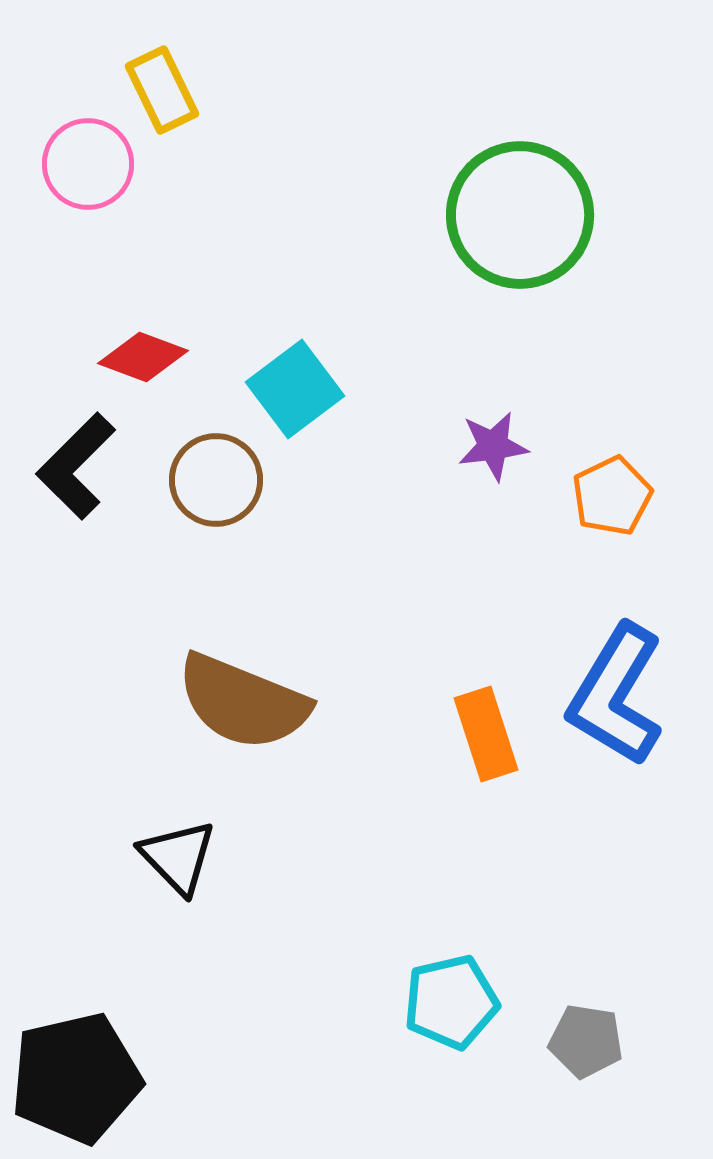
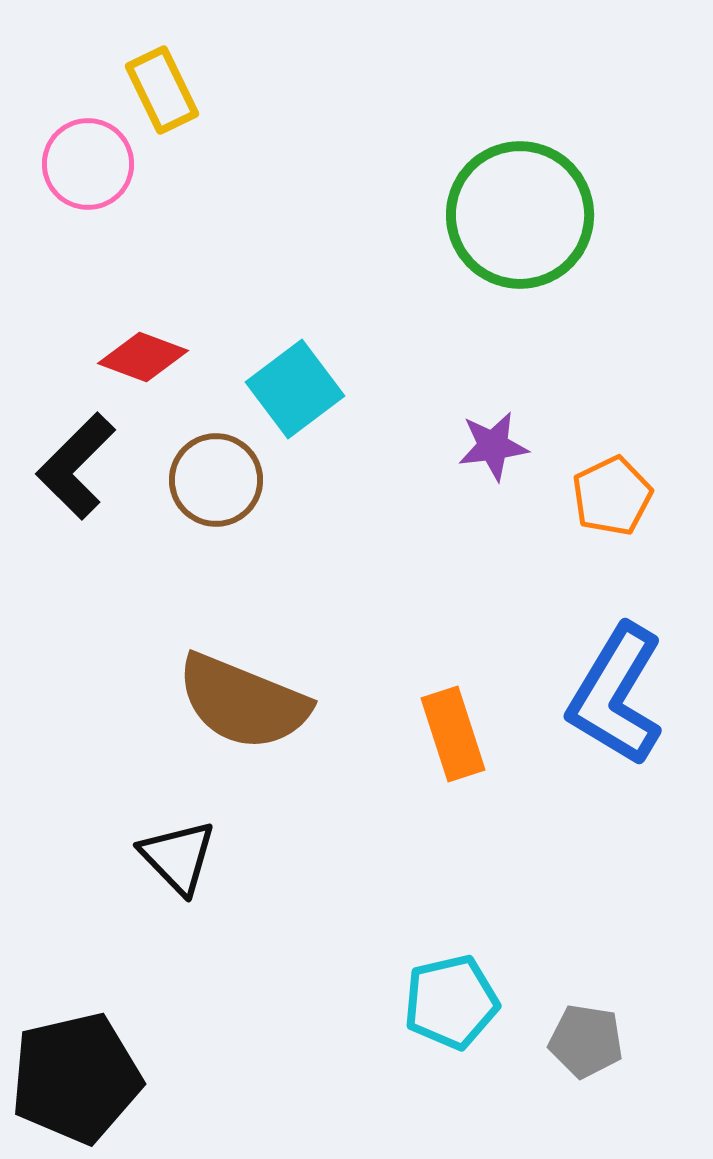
orange rectangle: moved 33 px left
